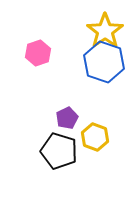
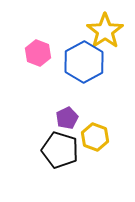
pink hexagon: rotated 20 degrees counterclockwise
blue hexagon: moved 20 px left; rotated 12 degrees clockwise
black pentagon: moved 1 px right, 1 px up
